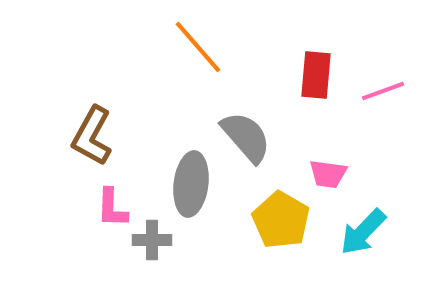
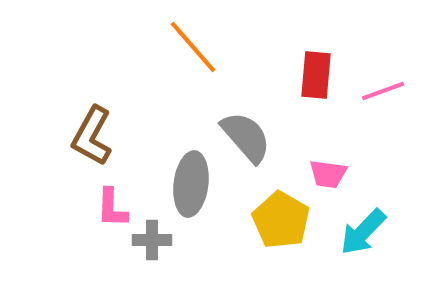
orange line: moved 5 px left
